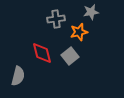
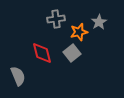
gray star: moved 8 px right, 10 px down; rotated 21 degrees counterclockwise
gray square: moved 2 px right, 3 px up
gray semicircle: rotated 36 degrees counterclockwise
